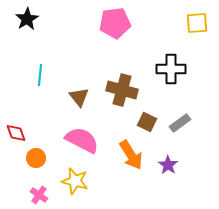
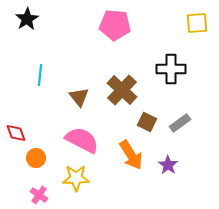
pink pentagon: moved 2 px down; rotated 12 degrees clockwise
brown cross: rotated 28 degrees clockwise
yellow star: moved 1 px right, 3 px up; rotated 16 degrees counterclockwise
